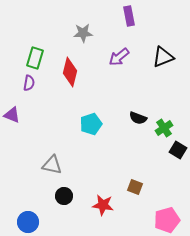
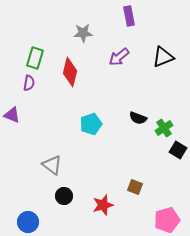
gray triangle: rotated 25 degrees clockwise
red star: rotated 25 degrees counterclockwise
